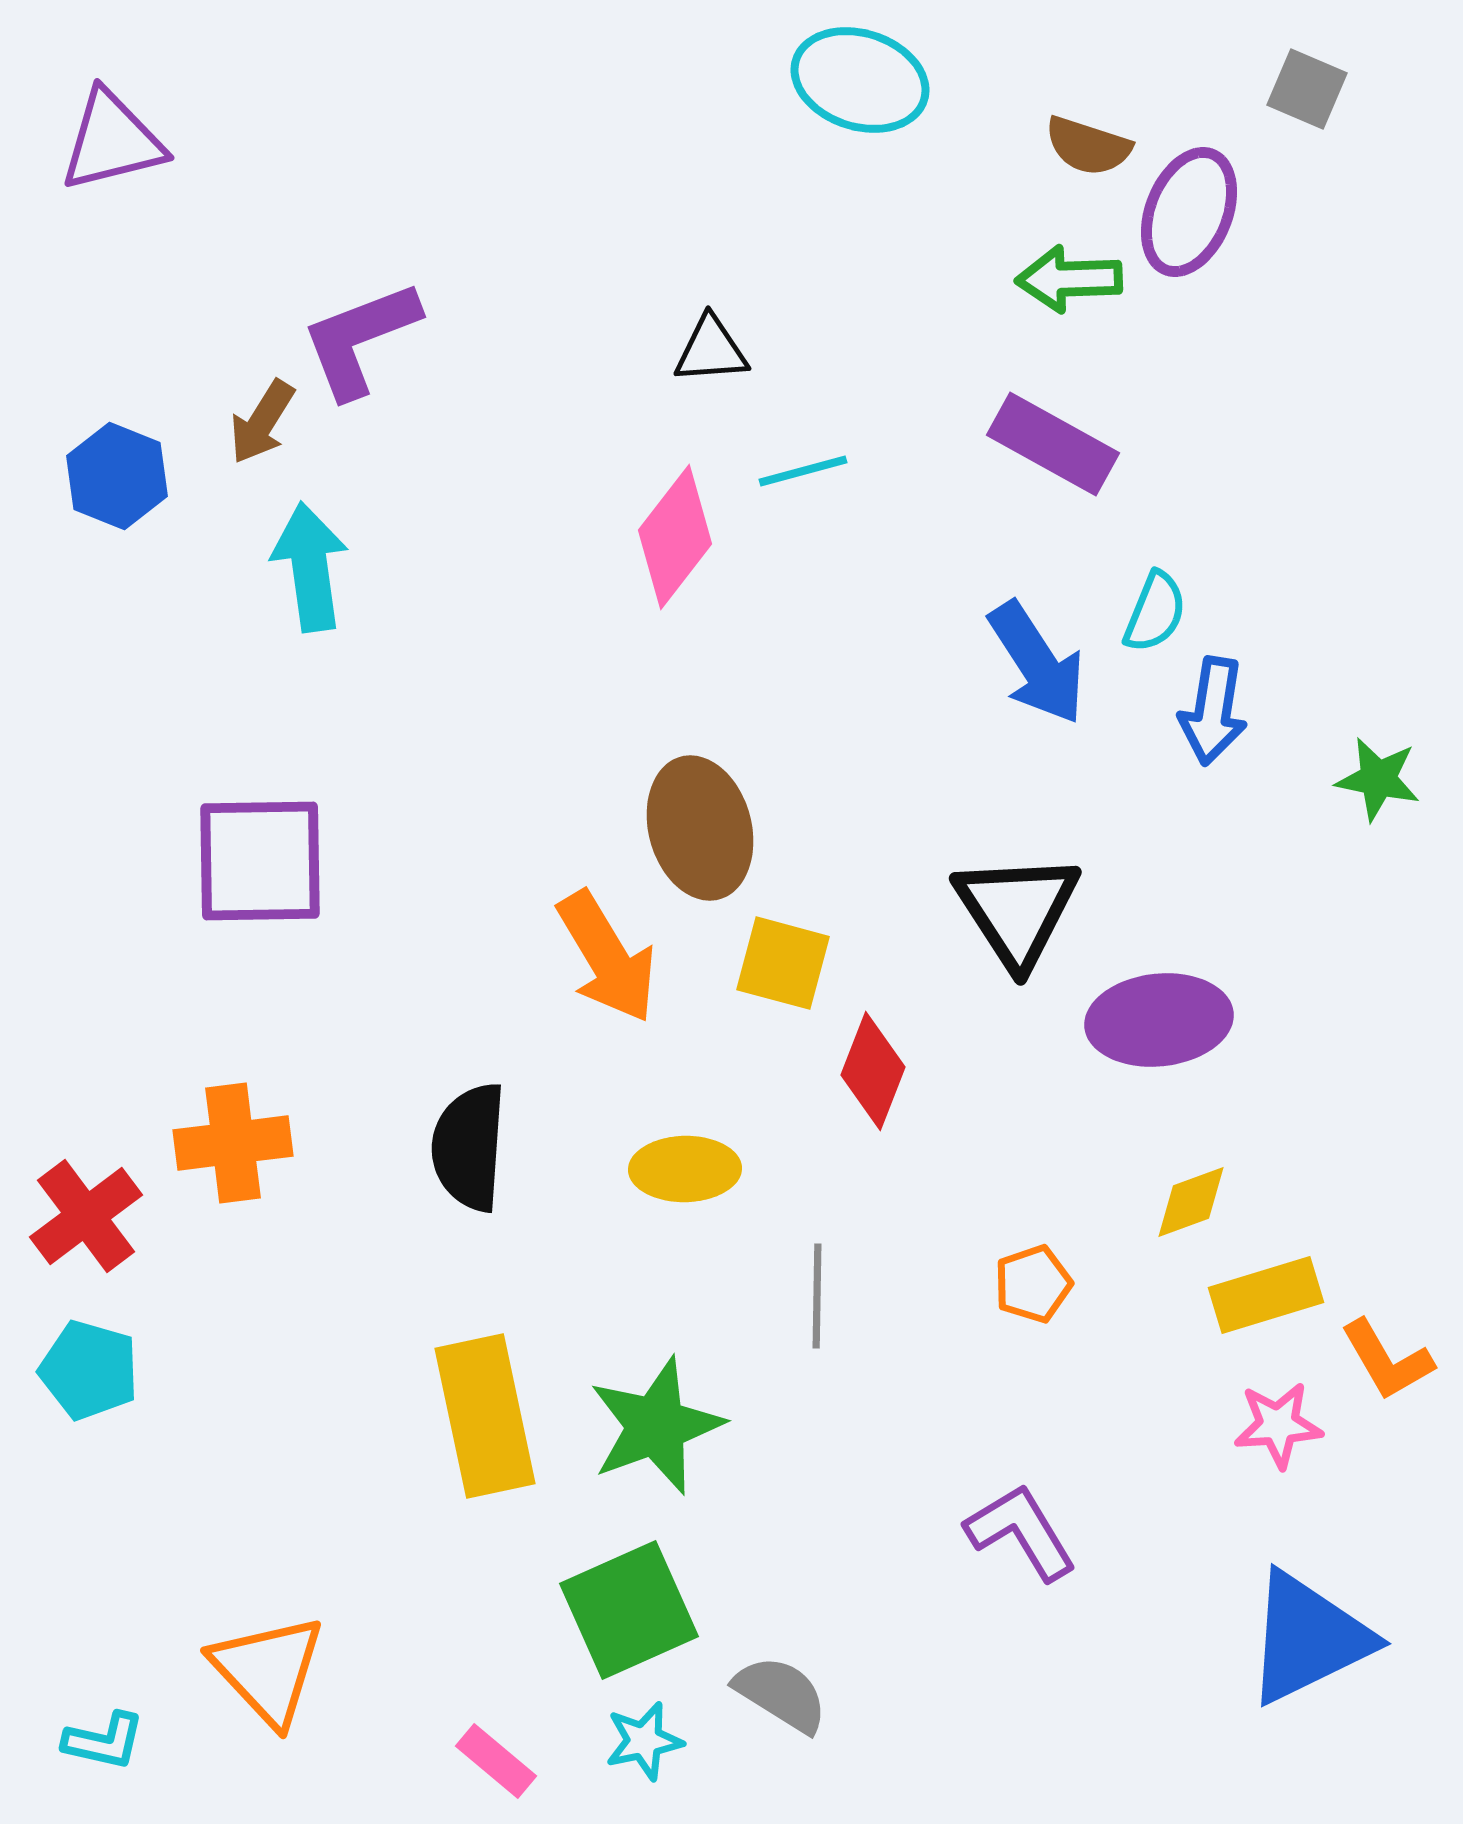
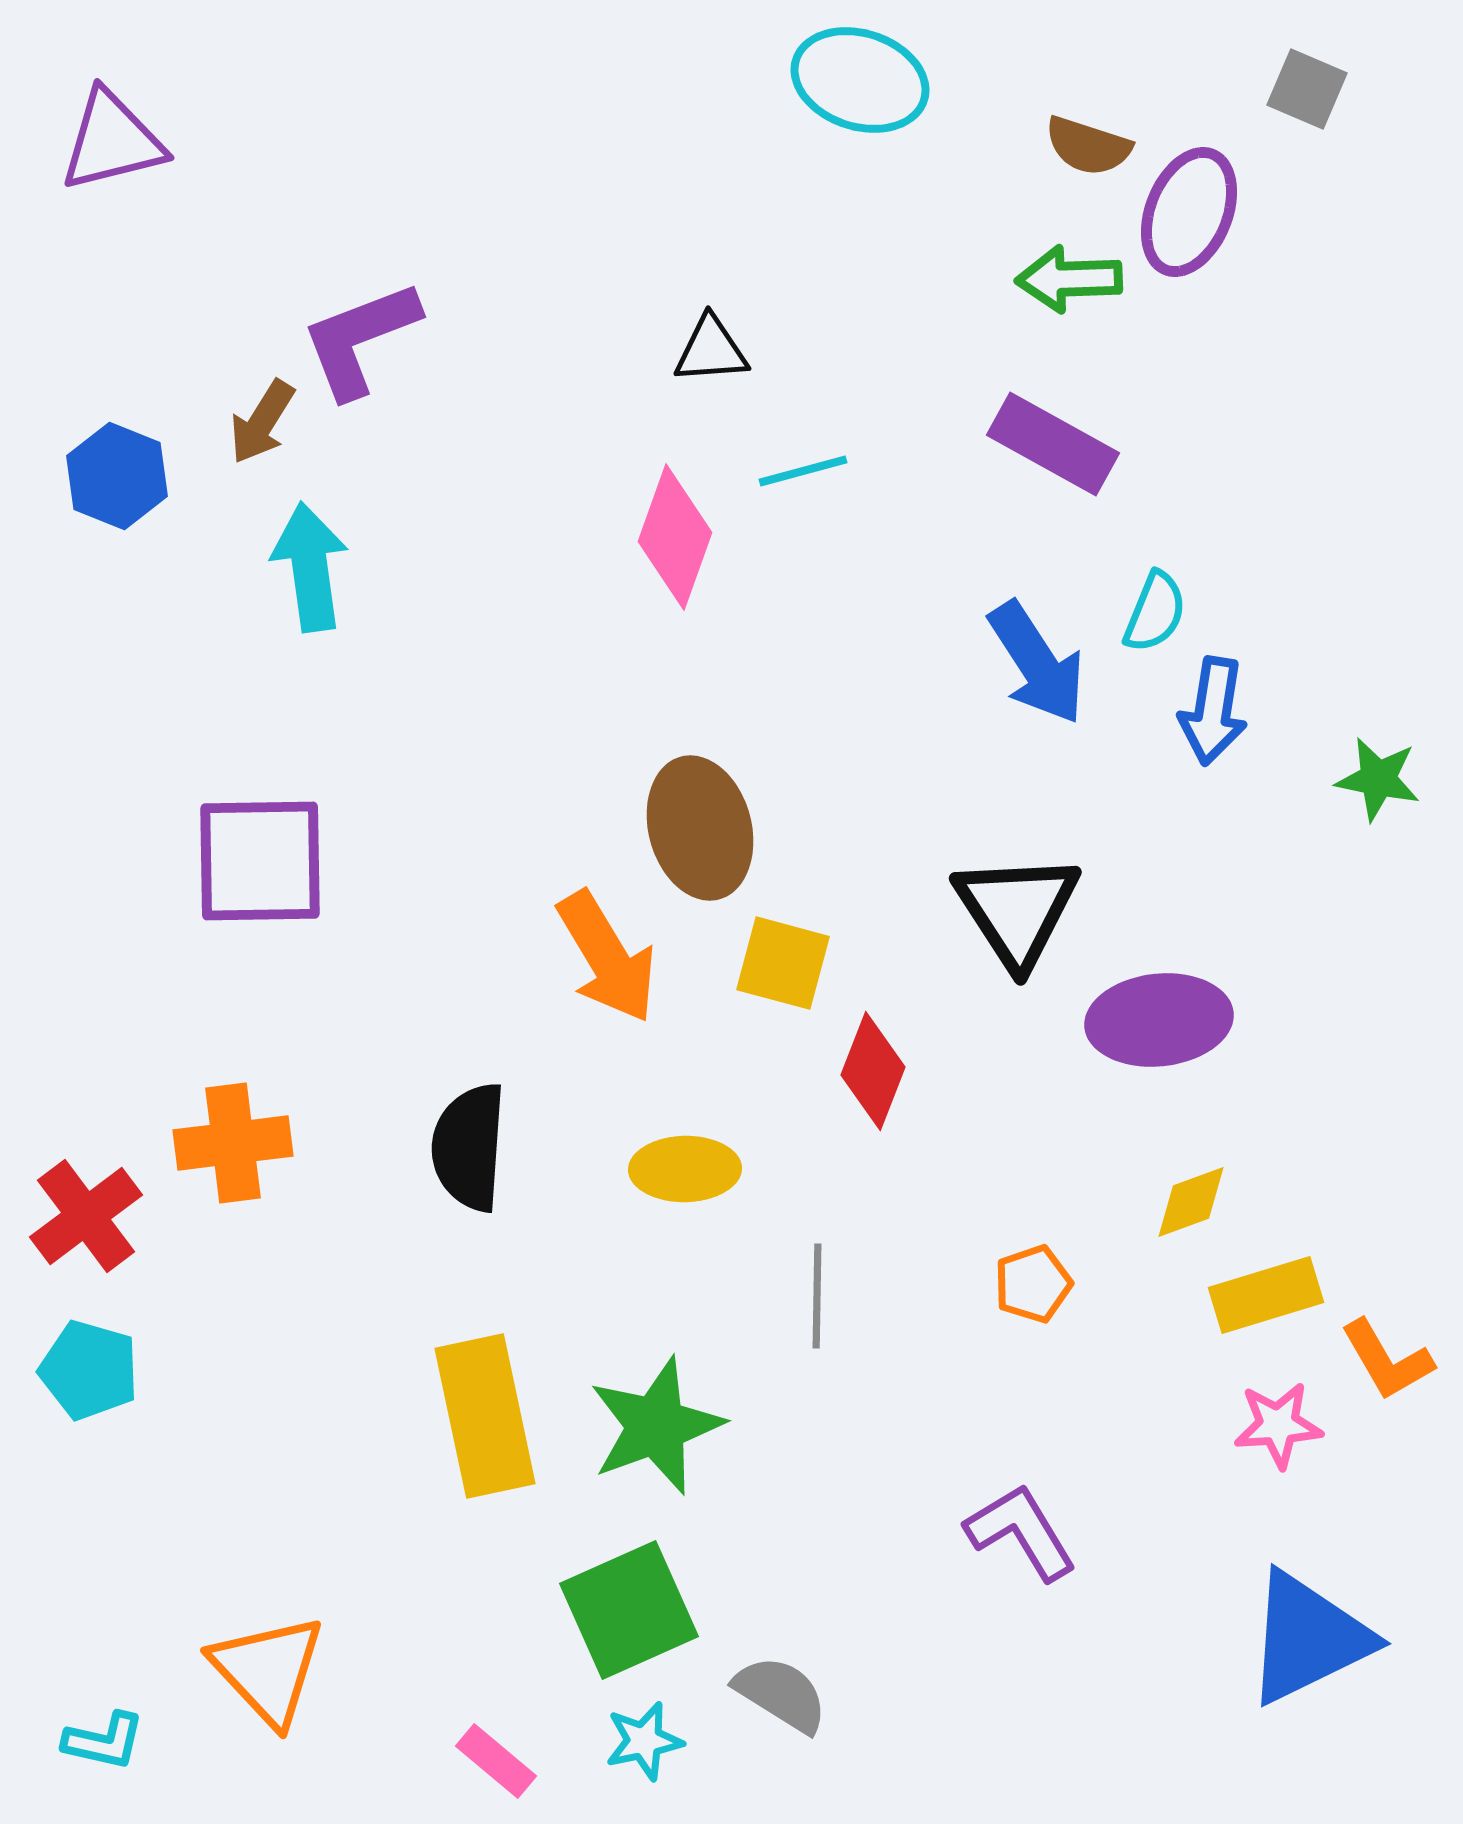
pink diamond at (675, 537): rotated 18 degrees counterclockwise
